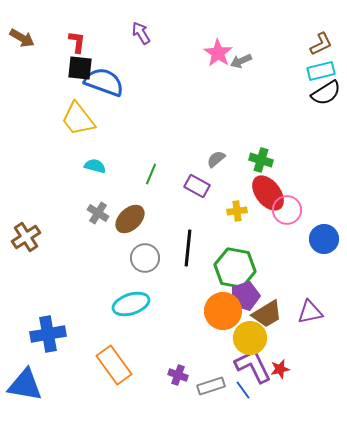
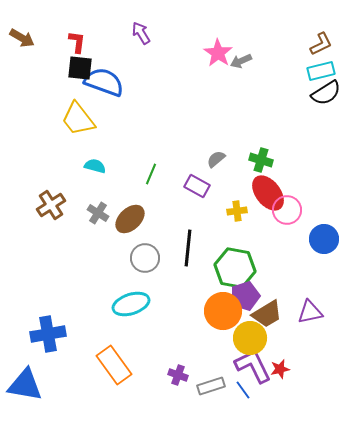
brown cross: moved 25 px right, 32 px up
